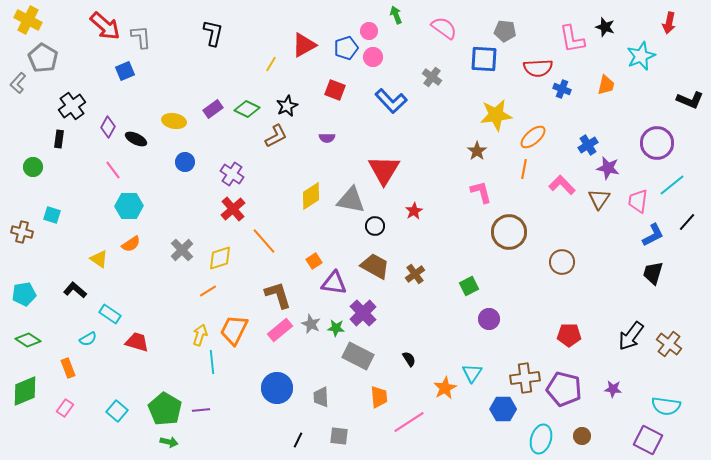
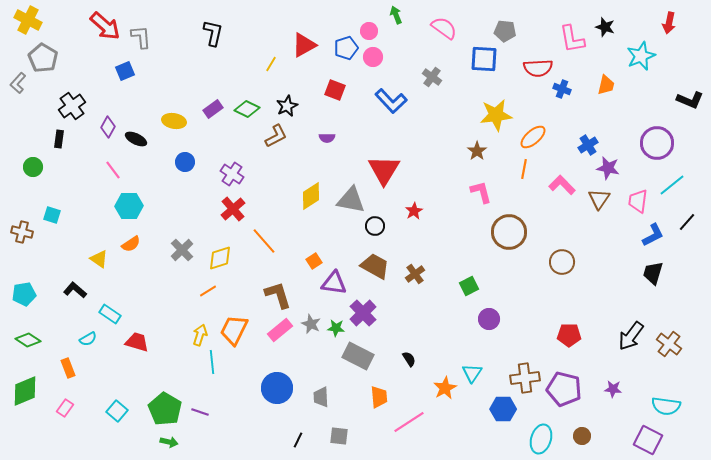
purple line at (201, 410): moved 1 px left, 2 px down; rotated 24 degrees clockwise
